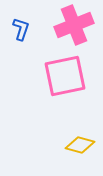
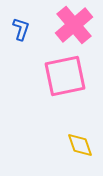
pink cross: rotated 18 degrees counterclockwise
yellow diamond: rotated 56 degrees clockwise
